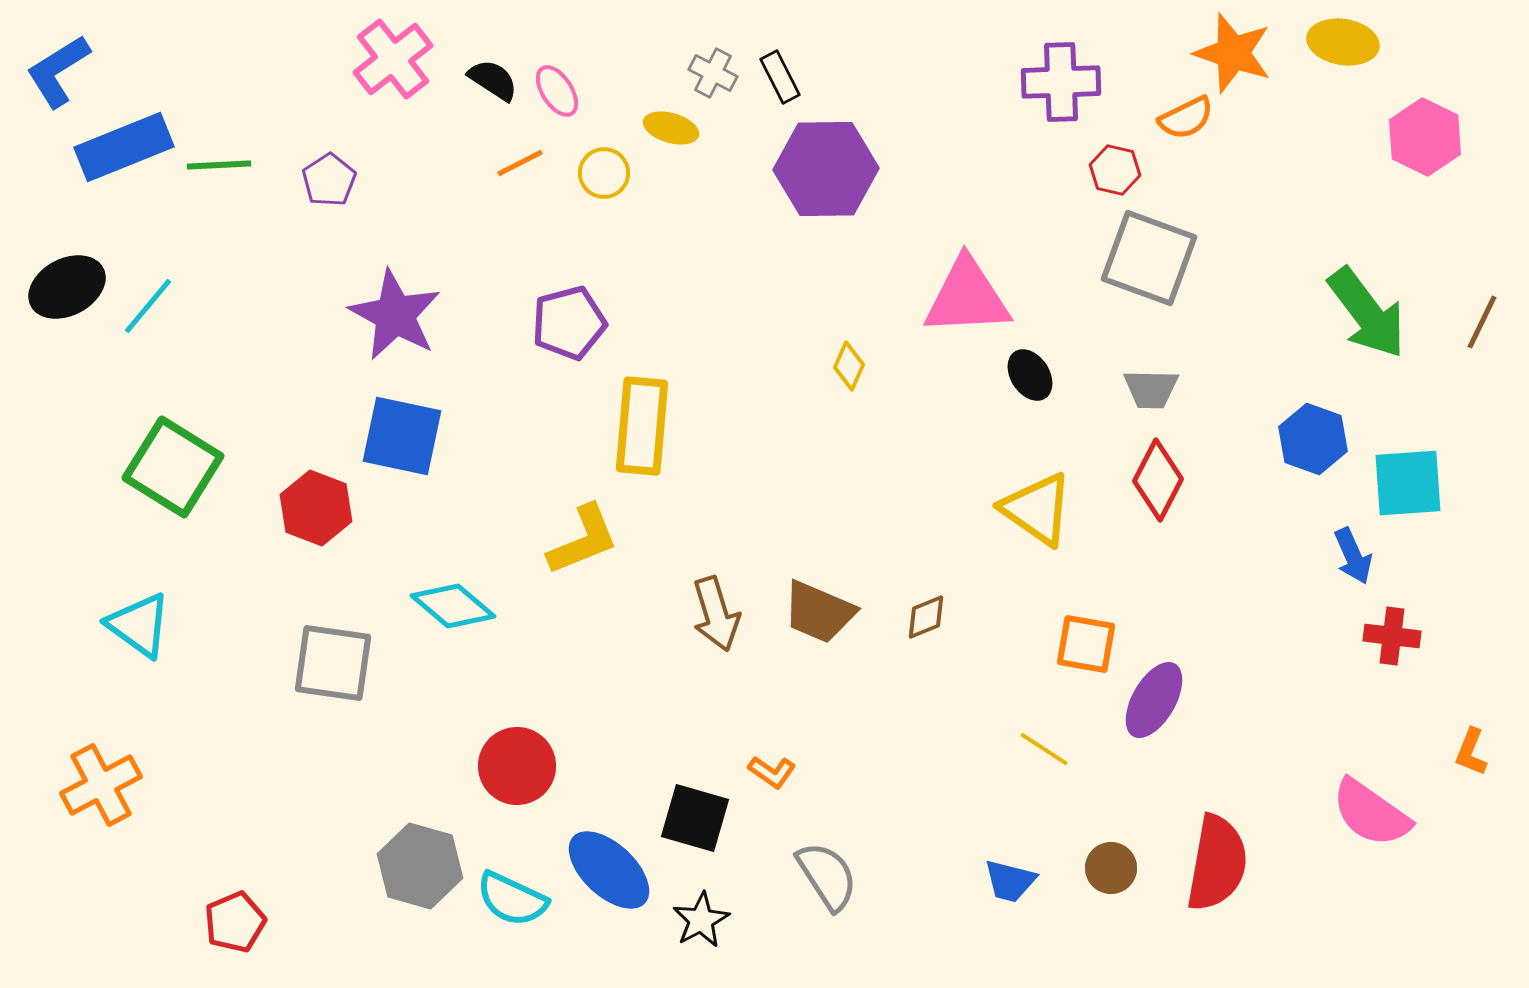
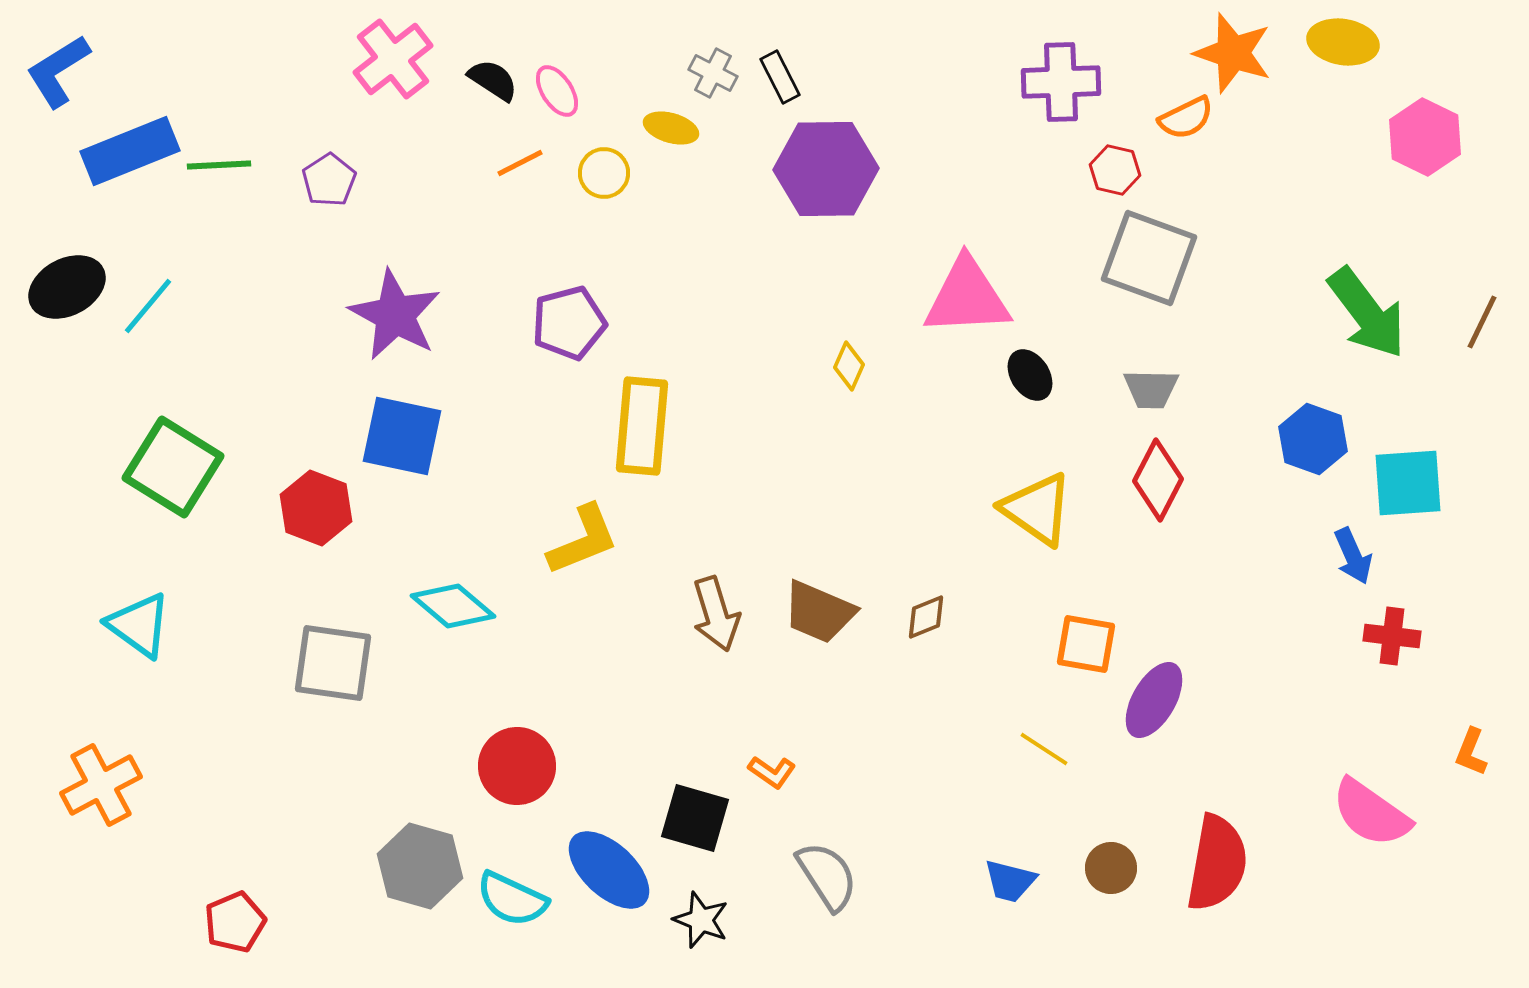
blue rectangle at (124, 147): moved 6 px right, 4 px down
black star at (701, 920): rotated 22 degrees counterclockwise
